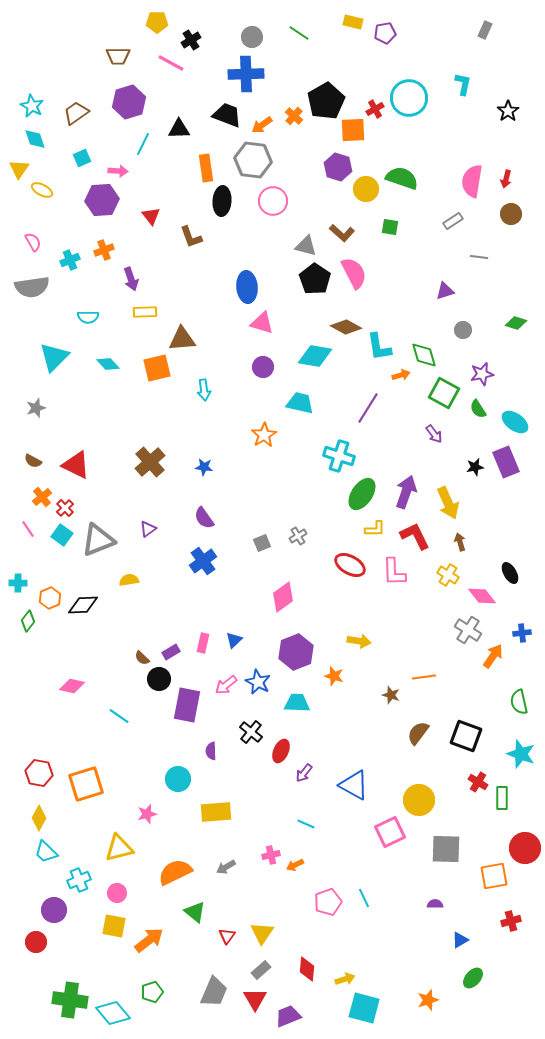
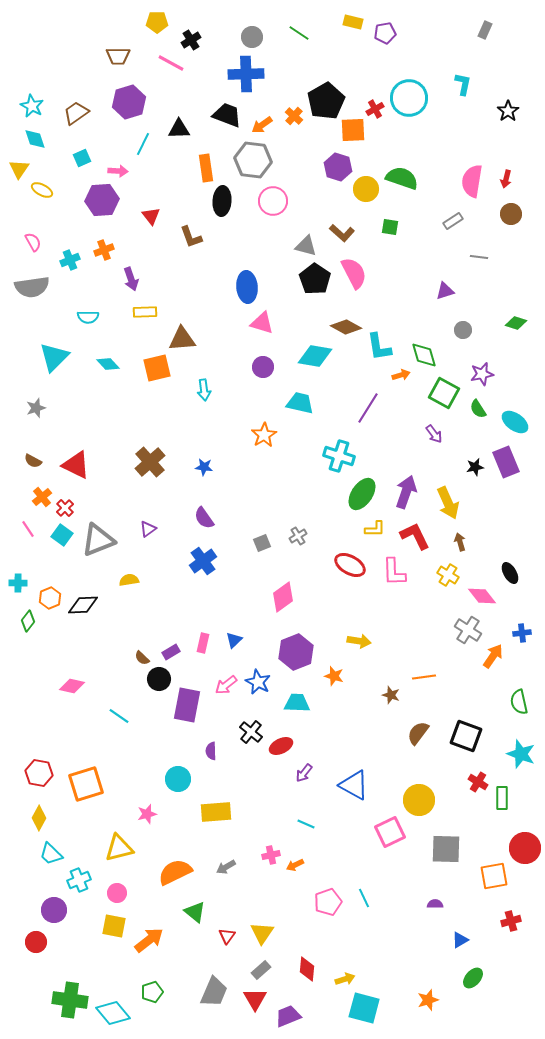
red ellipse at (281, 751): moved 5 px up; rotated 40 degrees clockwise
cyan trapezoid at (46, 852): moved 5 px right, 2 px down
